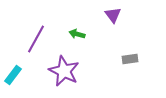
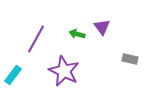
purple triangle: moved 11 px left, 12 px down
gray rectangle: rotated 21 degrees clockwise
